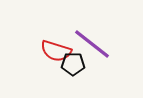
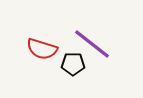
red semicircle: moved 14 px left, 2 px up
